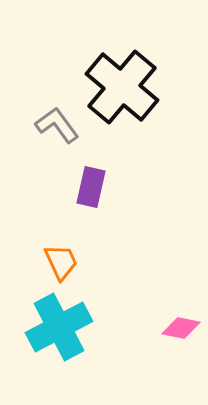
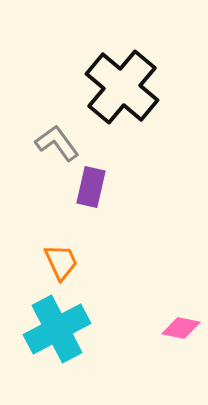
gray L-shape: moved 18 px down
cyan cross: moved 2 px left, 2 px down
